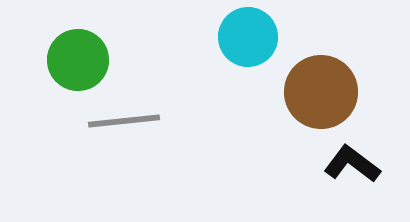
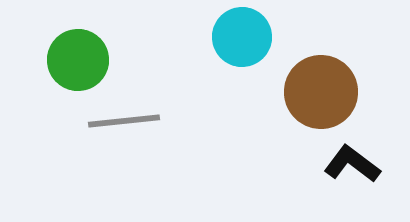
cyan circle: moved 6 px left
